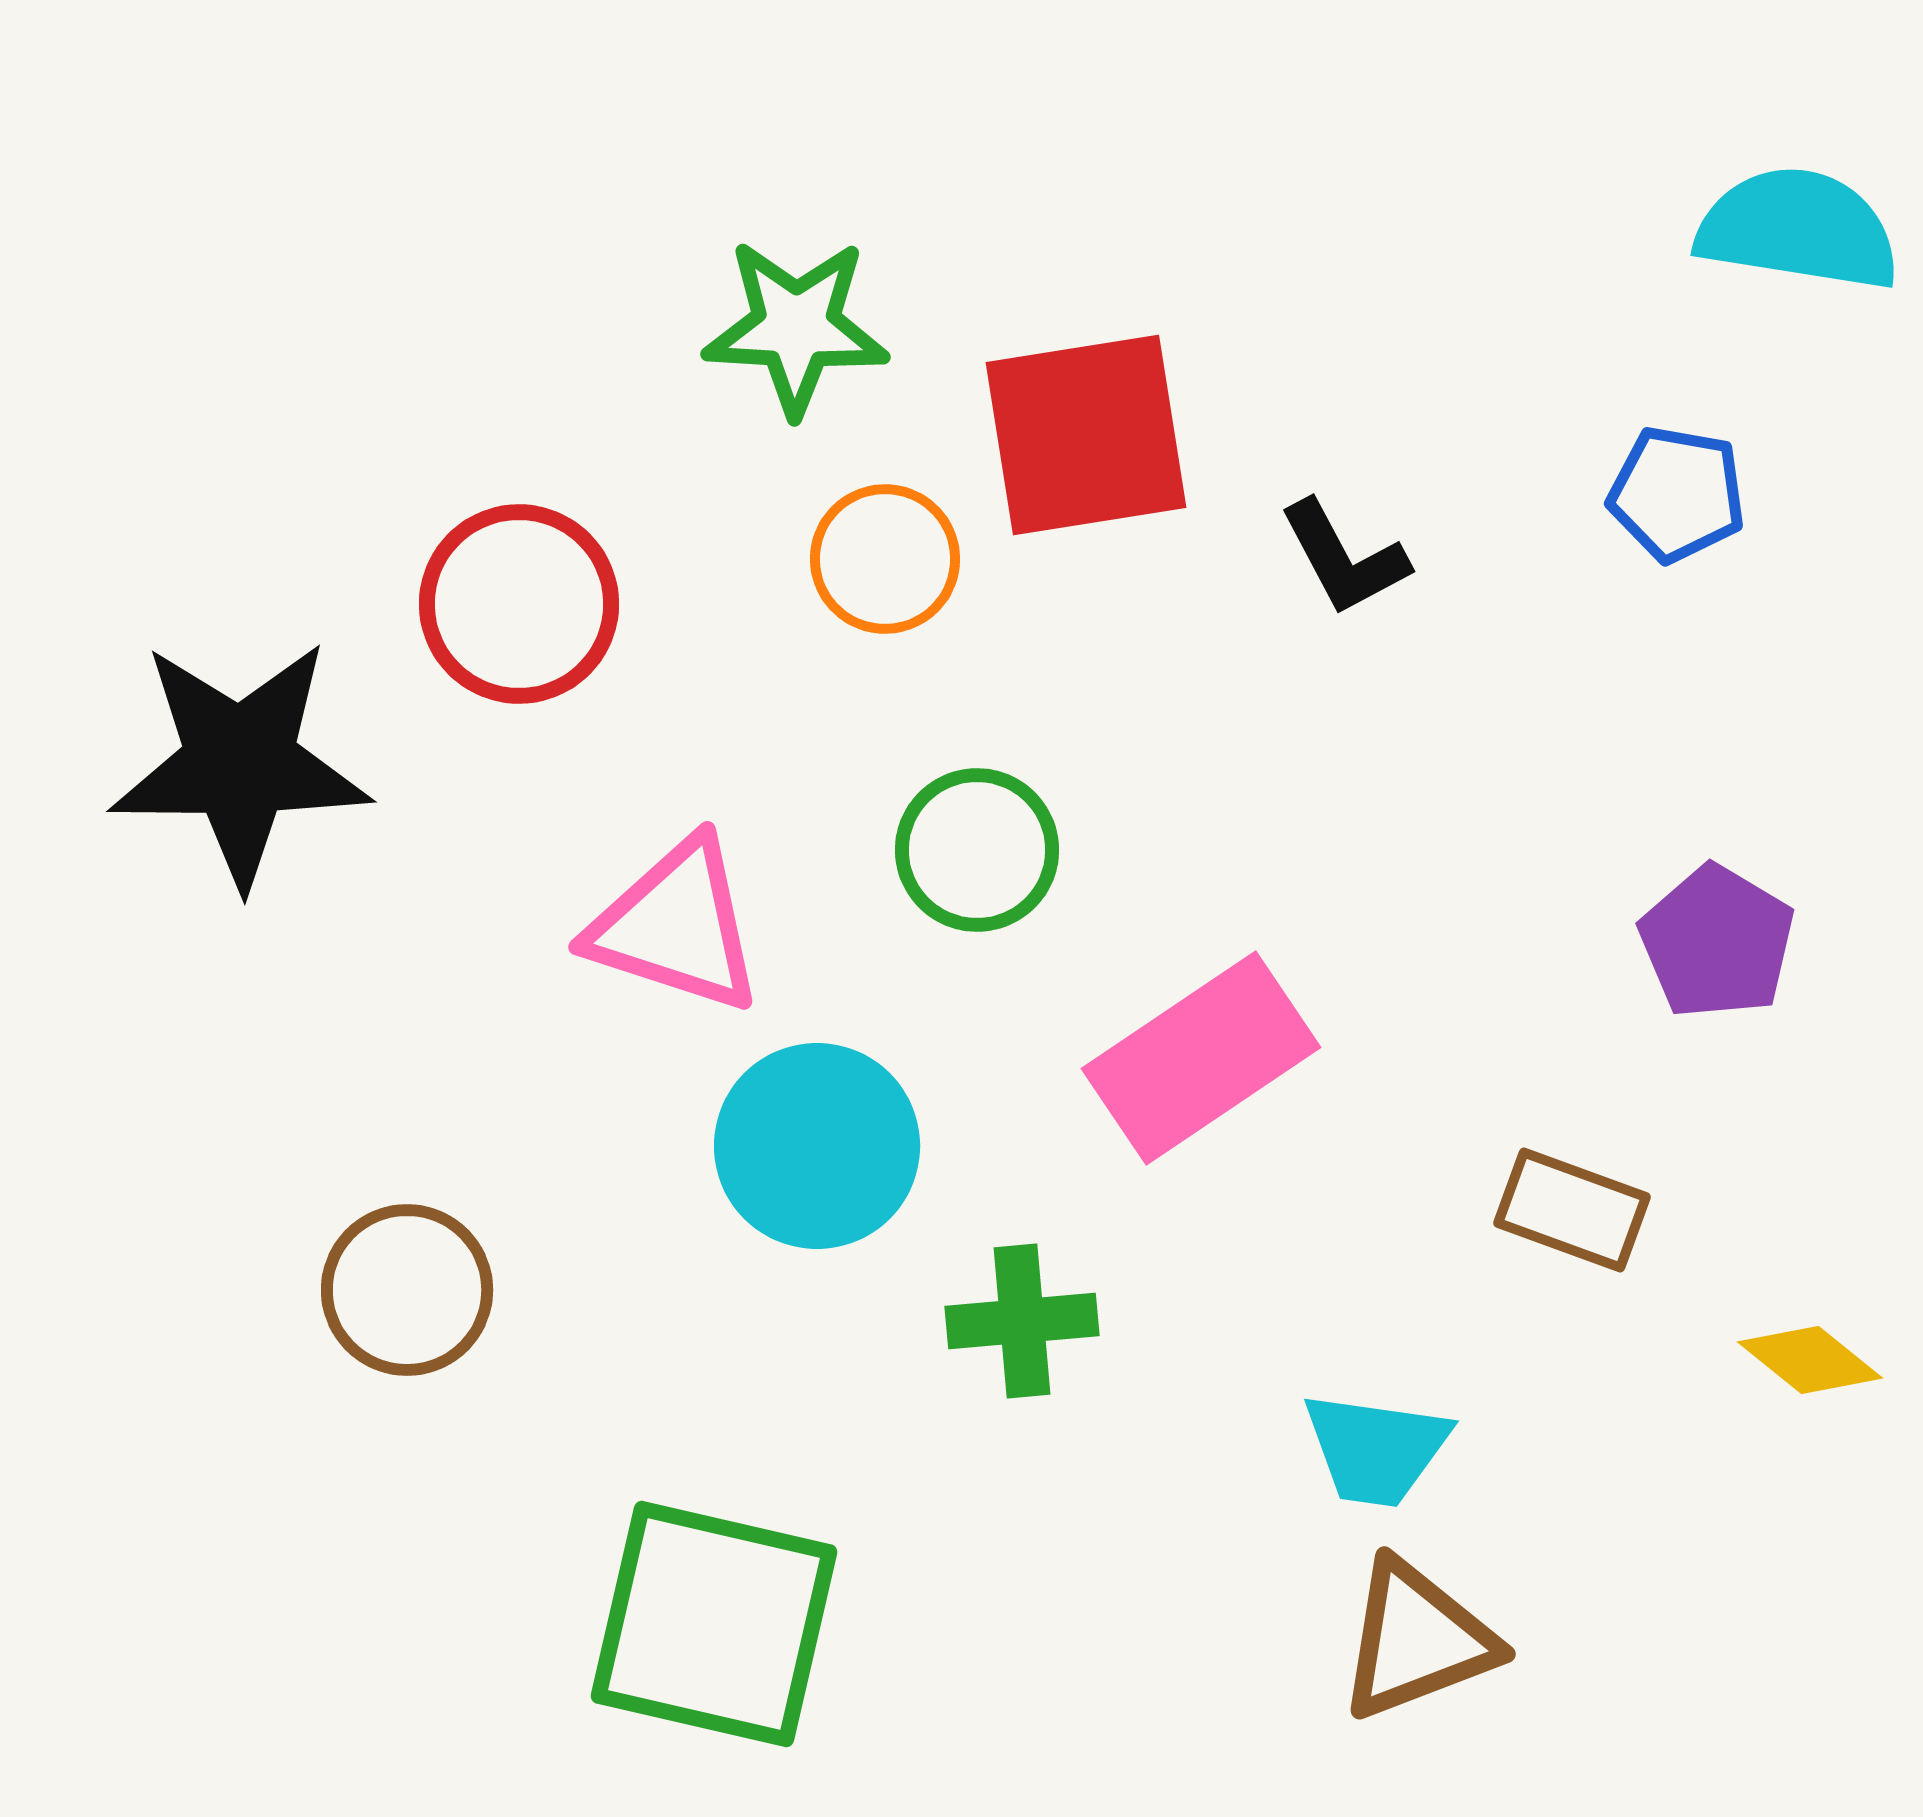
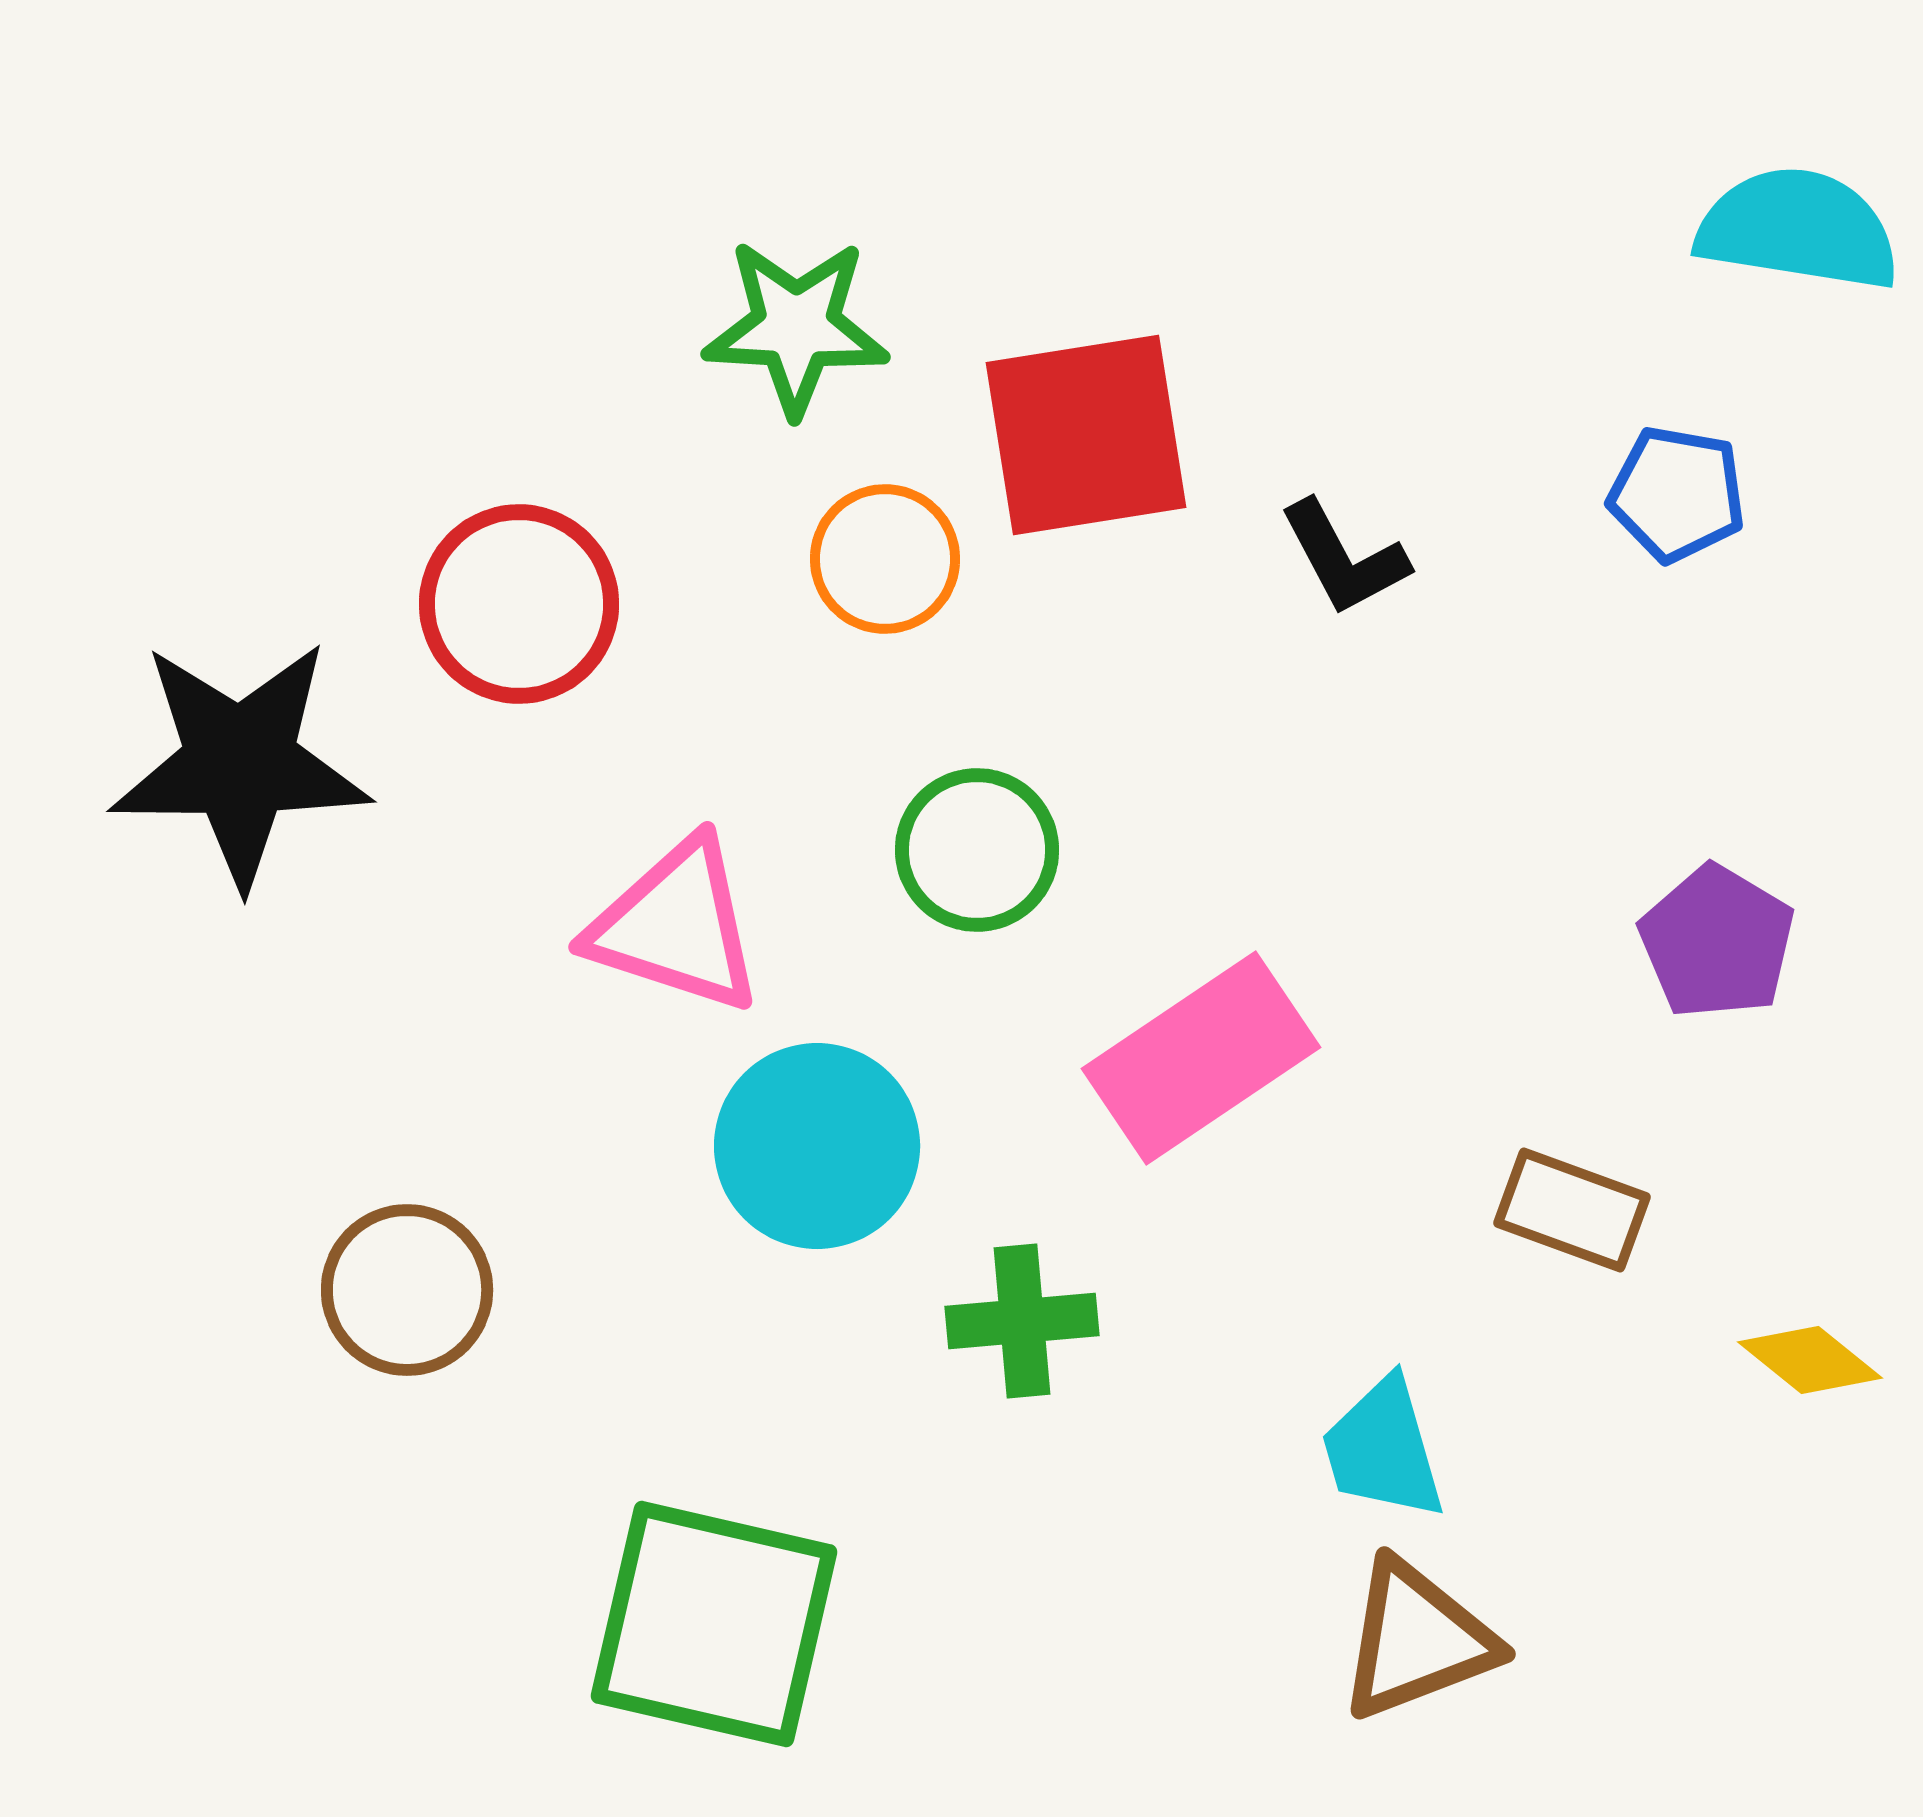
cyan trapezoid: moved 7 px right; rotated 66 degrees clockwise
